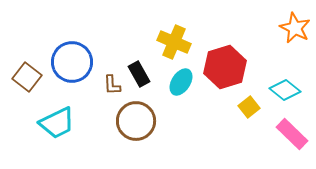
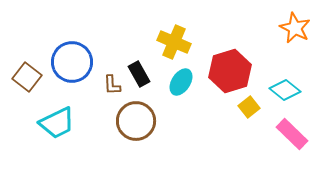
red hexagon: moved 5 px right, 4 px down
